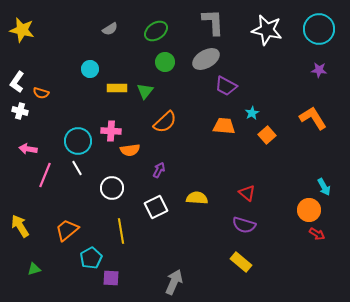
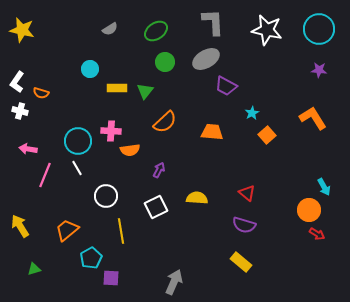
orange trapezoid at (224, 126): moved 12 px left, 6 px down
white circle at (112, 188): moved 6 px left, 8 px down
